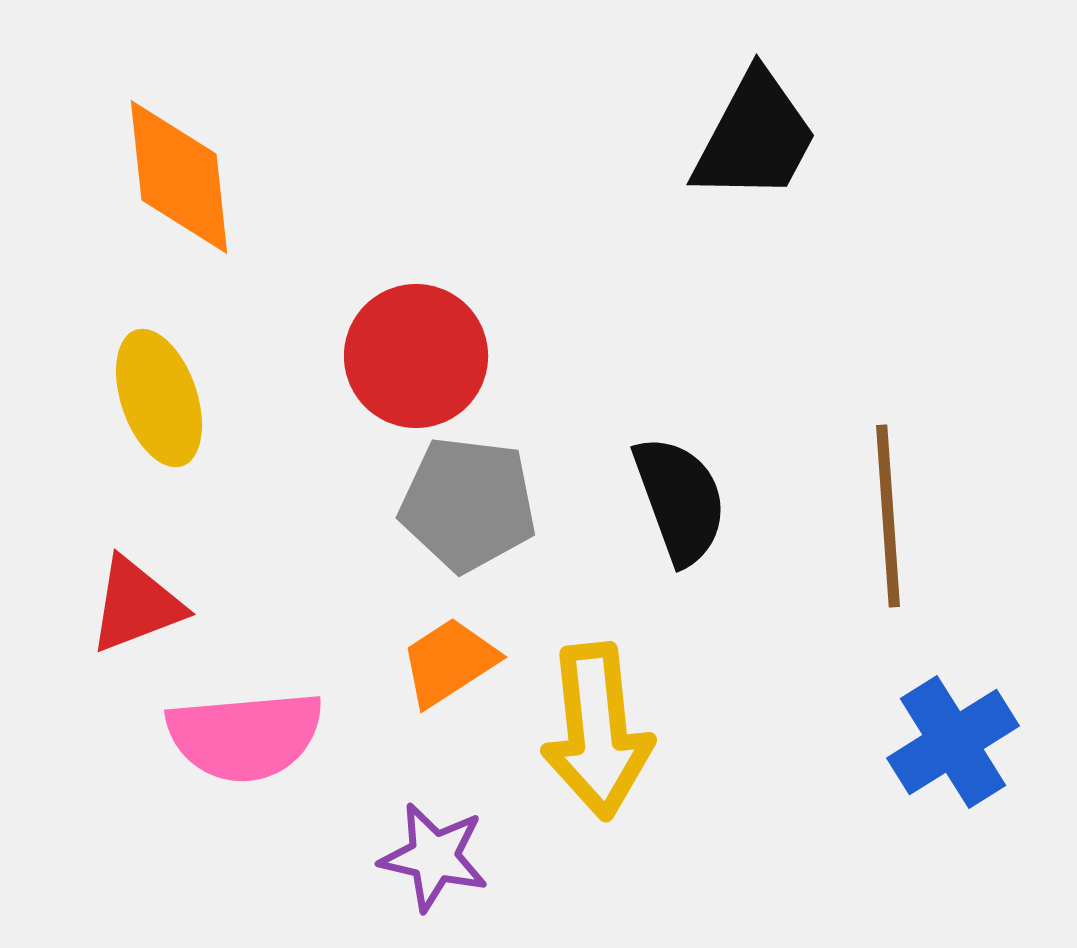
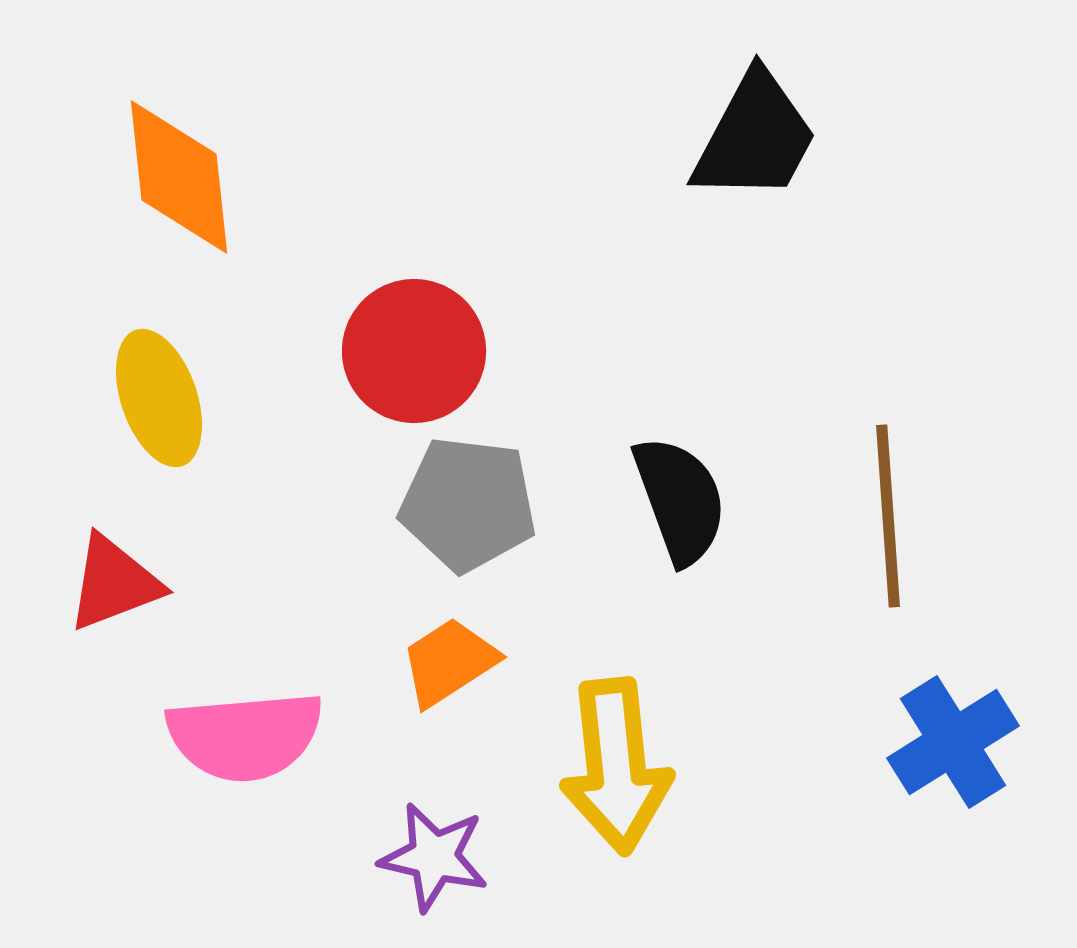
red circle: moved 2 px left, 5 px up
red triangle: moved 22 px left, 22 px up
yellow arrow: moved 19 px right, 35 px down
